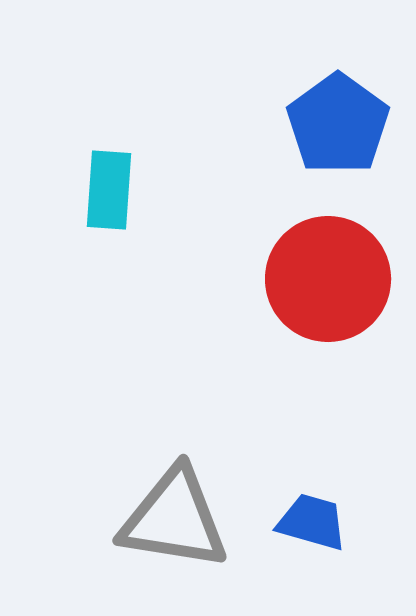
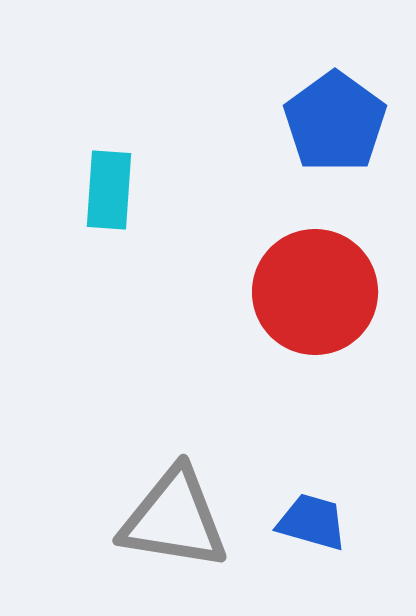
blue pentagon: moved 3 px left, 2 px up
red circle: moved 13 px left, 13 px down
